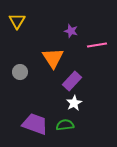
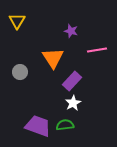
pink line: moved 5 px down
white star: moved 1 px left
purple trapezoid: moved 3 px right, 2 px down
